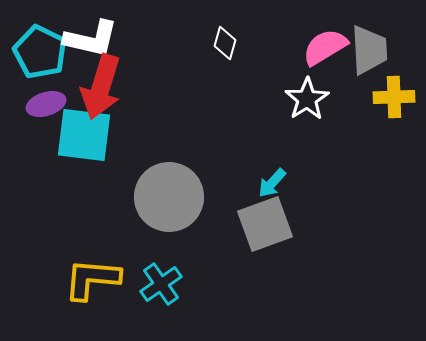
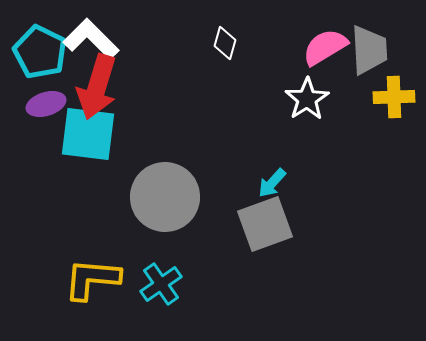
white L-shape: rotated 148 degrees counterclockwise
red arrow: moved 4 px left
cyan square: moved 4 px right, 1 px up
gray circle: moved 4 px left
